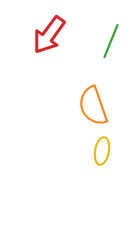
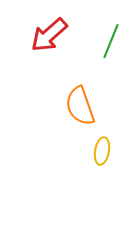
red arrow: rotated 12 degrees clockwise
orange semicircle: moved 13 px left
